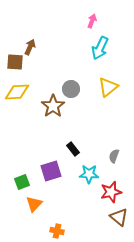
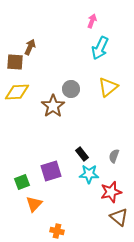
black rectangle: moved 9 px right, 5 px down
